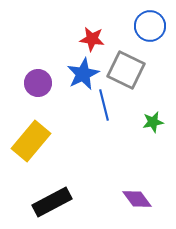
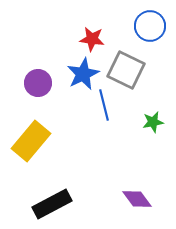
black rectangle: moved 2 px down
